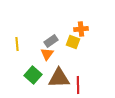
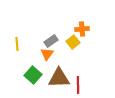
orange cross: moved 1 px right
yellow square: rotated 32 degrees clockwise
